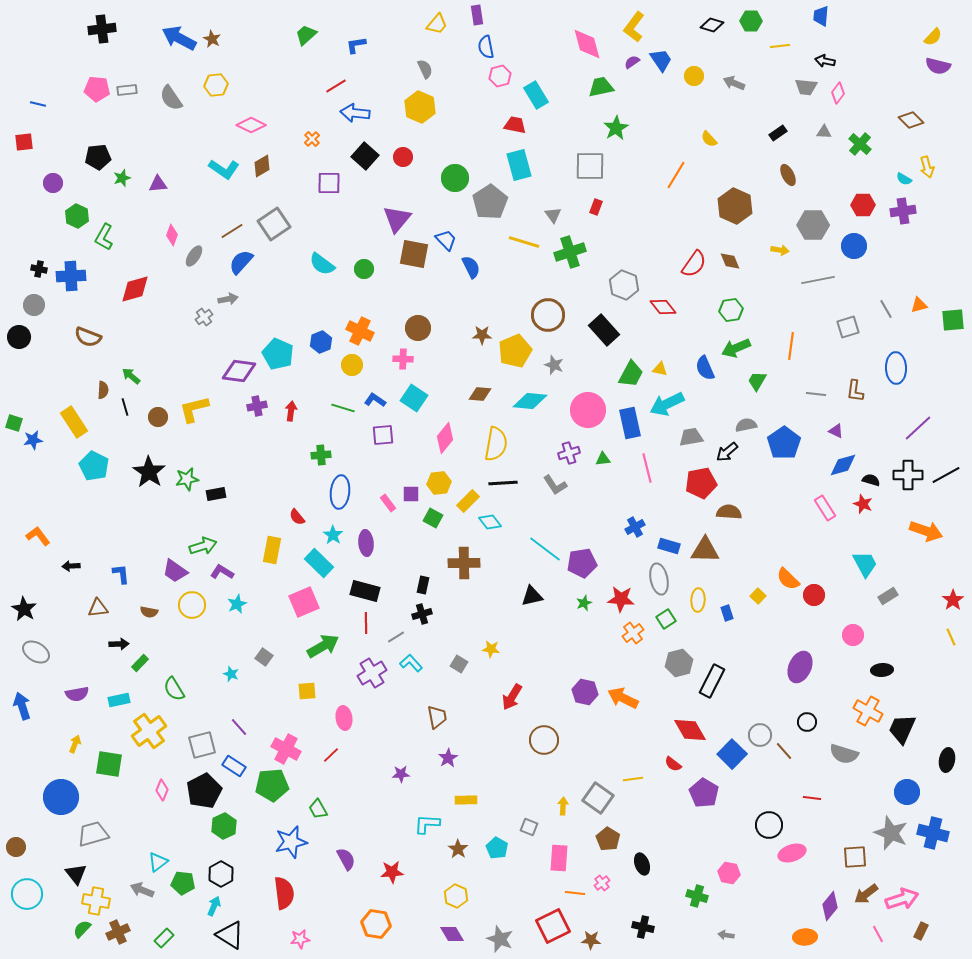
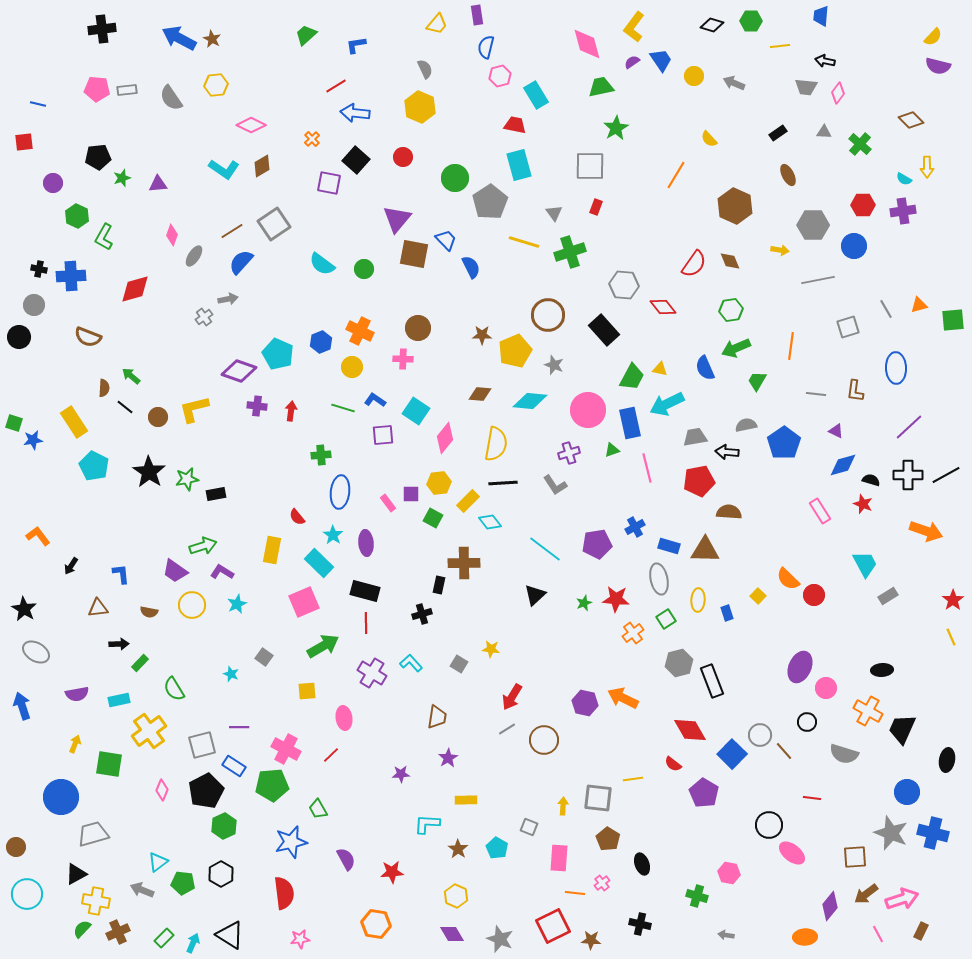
blue semicircle at (486, 47): rotated 25 degrees clockwise
black square at (365, 156): moved 9 px left, 4 px down
yellow arrow at (927, 167): rotated 15 degrees clockwise
purple square at (329, 183): rotated 10 degrees clockwise
gray triangle at (553, 215): moved 1 px right, 2 px up
gray hexagon at (624, 285): rotated 16 degrees counterclockwise
yellow circle at (352, 365): moved 2 px down
purple diamond at (239, 371): rotated 12 degrees clockwise
green trapezoid at (631, 374): moved 1 px right, 3 px down
brown semicircle at (103, 390): moved 1 px right, 2 px up
cyan square at (414, 398): moved 2 px right, 13 px down
purple cross at (257, 406): rotated 18 degrees clockwise
black line at (125, 407): rotated 36 degrees counterclockwise
purple line at (918, 428): moved 9 px left, 1 px up
gray trapezoid at (691, 437): moved 4 px right
black arrow at (727, 452): rotated 45 degrees clockwise
green triangle at (603, 459): moved 9 px right, 9 px up; rotated 14 degrees counterclockwise
red pentagon at (701, 483): moved 2 px left, 2 px up
pink rectangle at (825, 508): moved 5 px left, 3 px down
purple pentagon at (582, 563): moved 15 px right, 19 px up
black arrow at (71, 566): rotated 54 degrees counterclockwise
black rectangle at (423, 585): moved 16 px right
black triangle at (532, 596): moved 3 px right, 1 px up; rotated 30 degrees counterclockwise
red star at (621, 599): moved 5 px left
pink circle at (853, 635): moved 27 px left, 53 px down
gray line at (396, 637): moved 111 px right, 92 px down
purple cross at (372, 673): rotated 28 degrees counterclockwise
black rectangle at (712, 681): rotated 48 degrees counterclockwise
purple hexagon at (585, 692): moved 11 px down
brown trapezoid at (437, 717): rotated 20 degrees clockwise
purple line at (239, 727): rotated 48 degrees counterclockwise
black pentagon at (204, 791): moved 2 px right
gray square at (598, 798): rotated 28 degrees counterclockwise
pink ellipse at (792, 853): rotated 56 degrees clockwise
black triangle at (76, 874): rotated 40 degrees clockwise
cyan arrow at (214, 906): moved 21 px left, 37 px down
black cross at (643, 927): moved 3 px left, 3 px up
